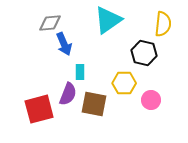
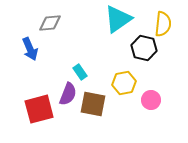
cyan triangle: moved 10 px right, 1 px up
blue arrow: moved 34 px left, 5 px down
black hexagon: moved 5 px up
cyan rectangle: rotated 35 degrees counterclockwise
yellow hexagon: rotated 10 degrees counterclockwise
brown square: moved 1 px left
